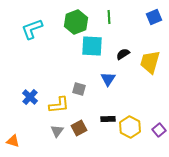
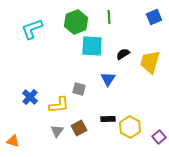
purple square: moved 7 px down
